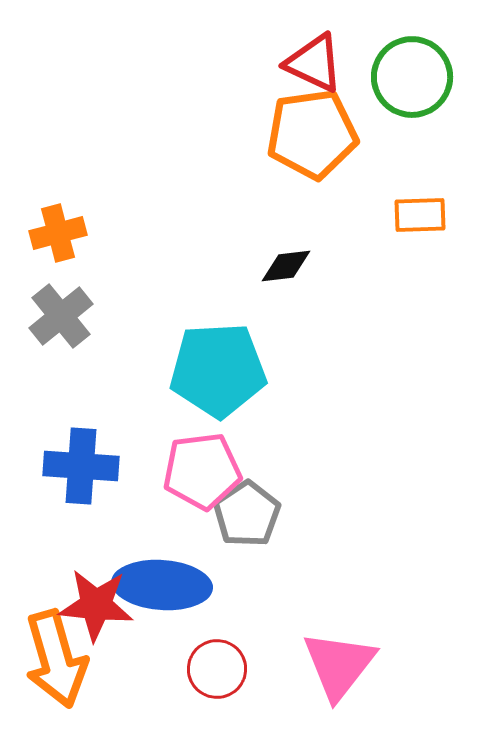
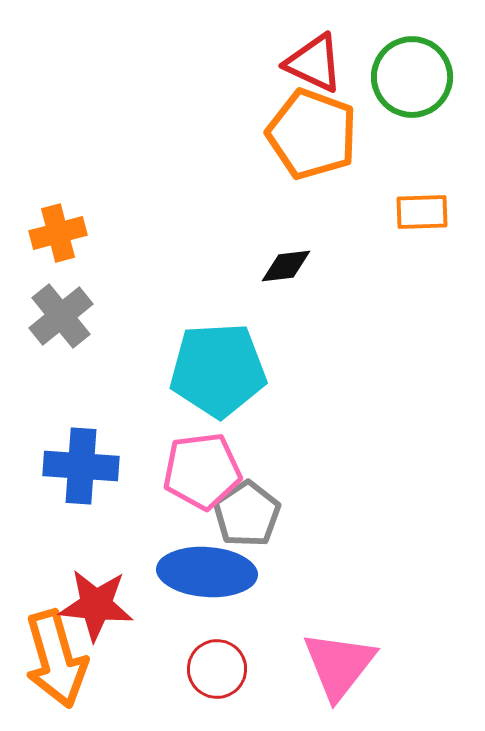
orange pentagon: rotated 28 degrees clockwise
orange rectangle: moved 2 px right, 3 px up
blue ellipse: moved 45 px right, 13 px up
